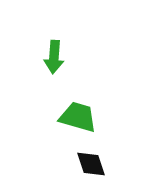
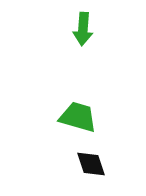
green arrow: moved 29 px right, 28 px up
